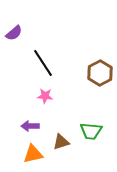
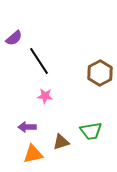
purple semicircle: moved 5 px down
black line: moved 4 px left, 2 px up
purple arrow: moved 3 px left, 1 px down
green trapezoid: rotated 15 degrees counterclockwise
